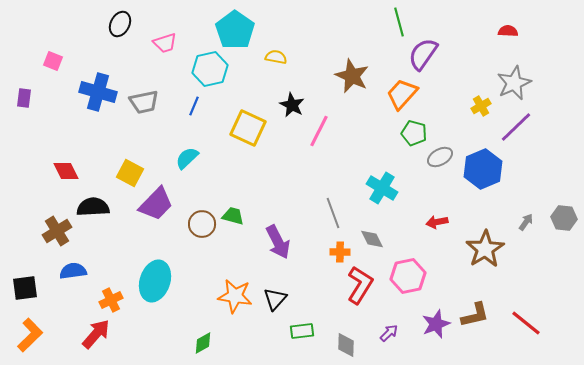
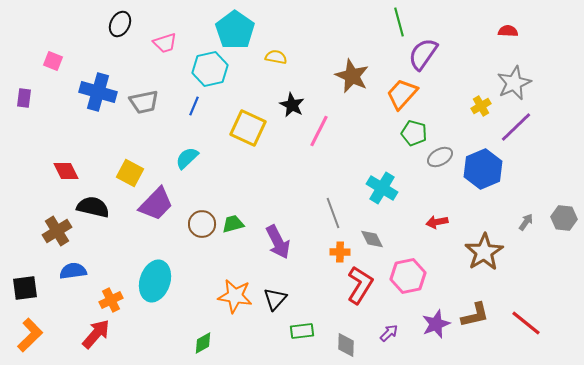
black semicircle at (93, 207): rotated 16 degrees clockwise
green trapezoid at (233, 216): moved 8 px down; rotated 30 degrees counterclockwise
brown star at (485, 249): moved 1 px left, 3 px down
